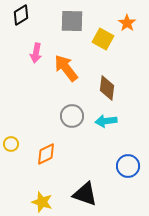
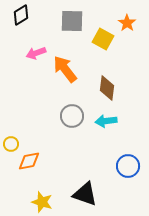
pink arrow: rotated 60 degrees clockwise
orange arrow: moved 1 px left, 1 px down
orange diamond: moved 17 px left, 7 px down; rotated 15 degrees clockwise
